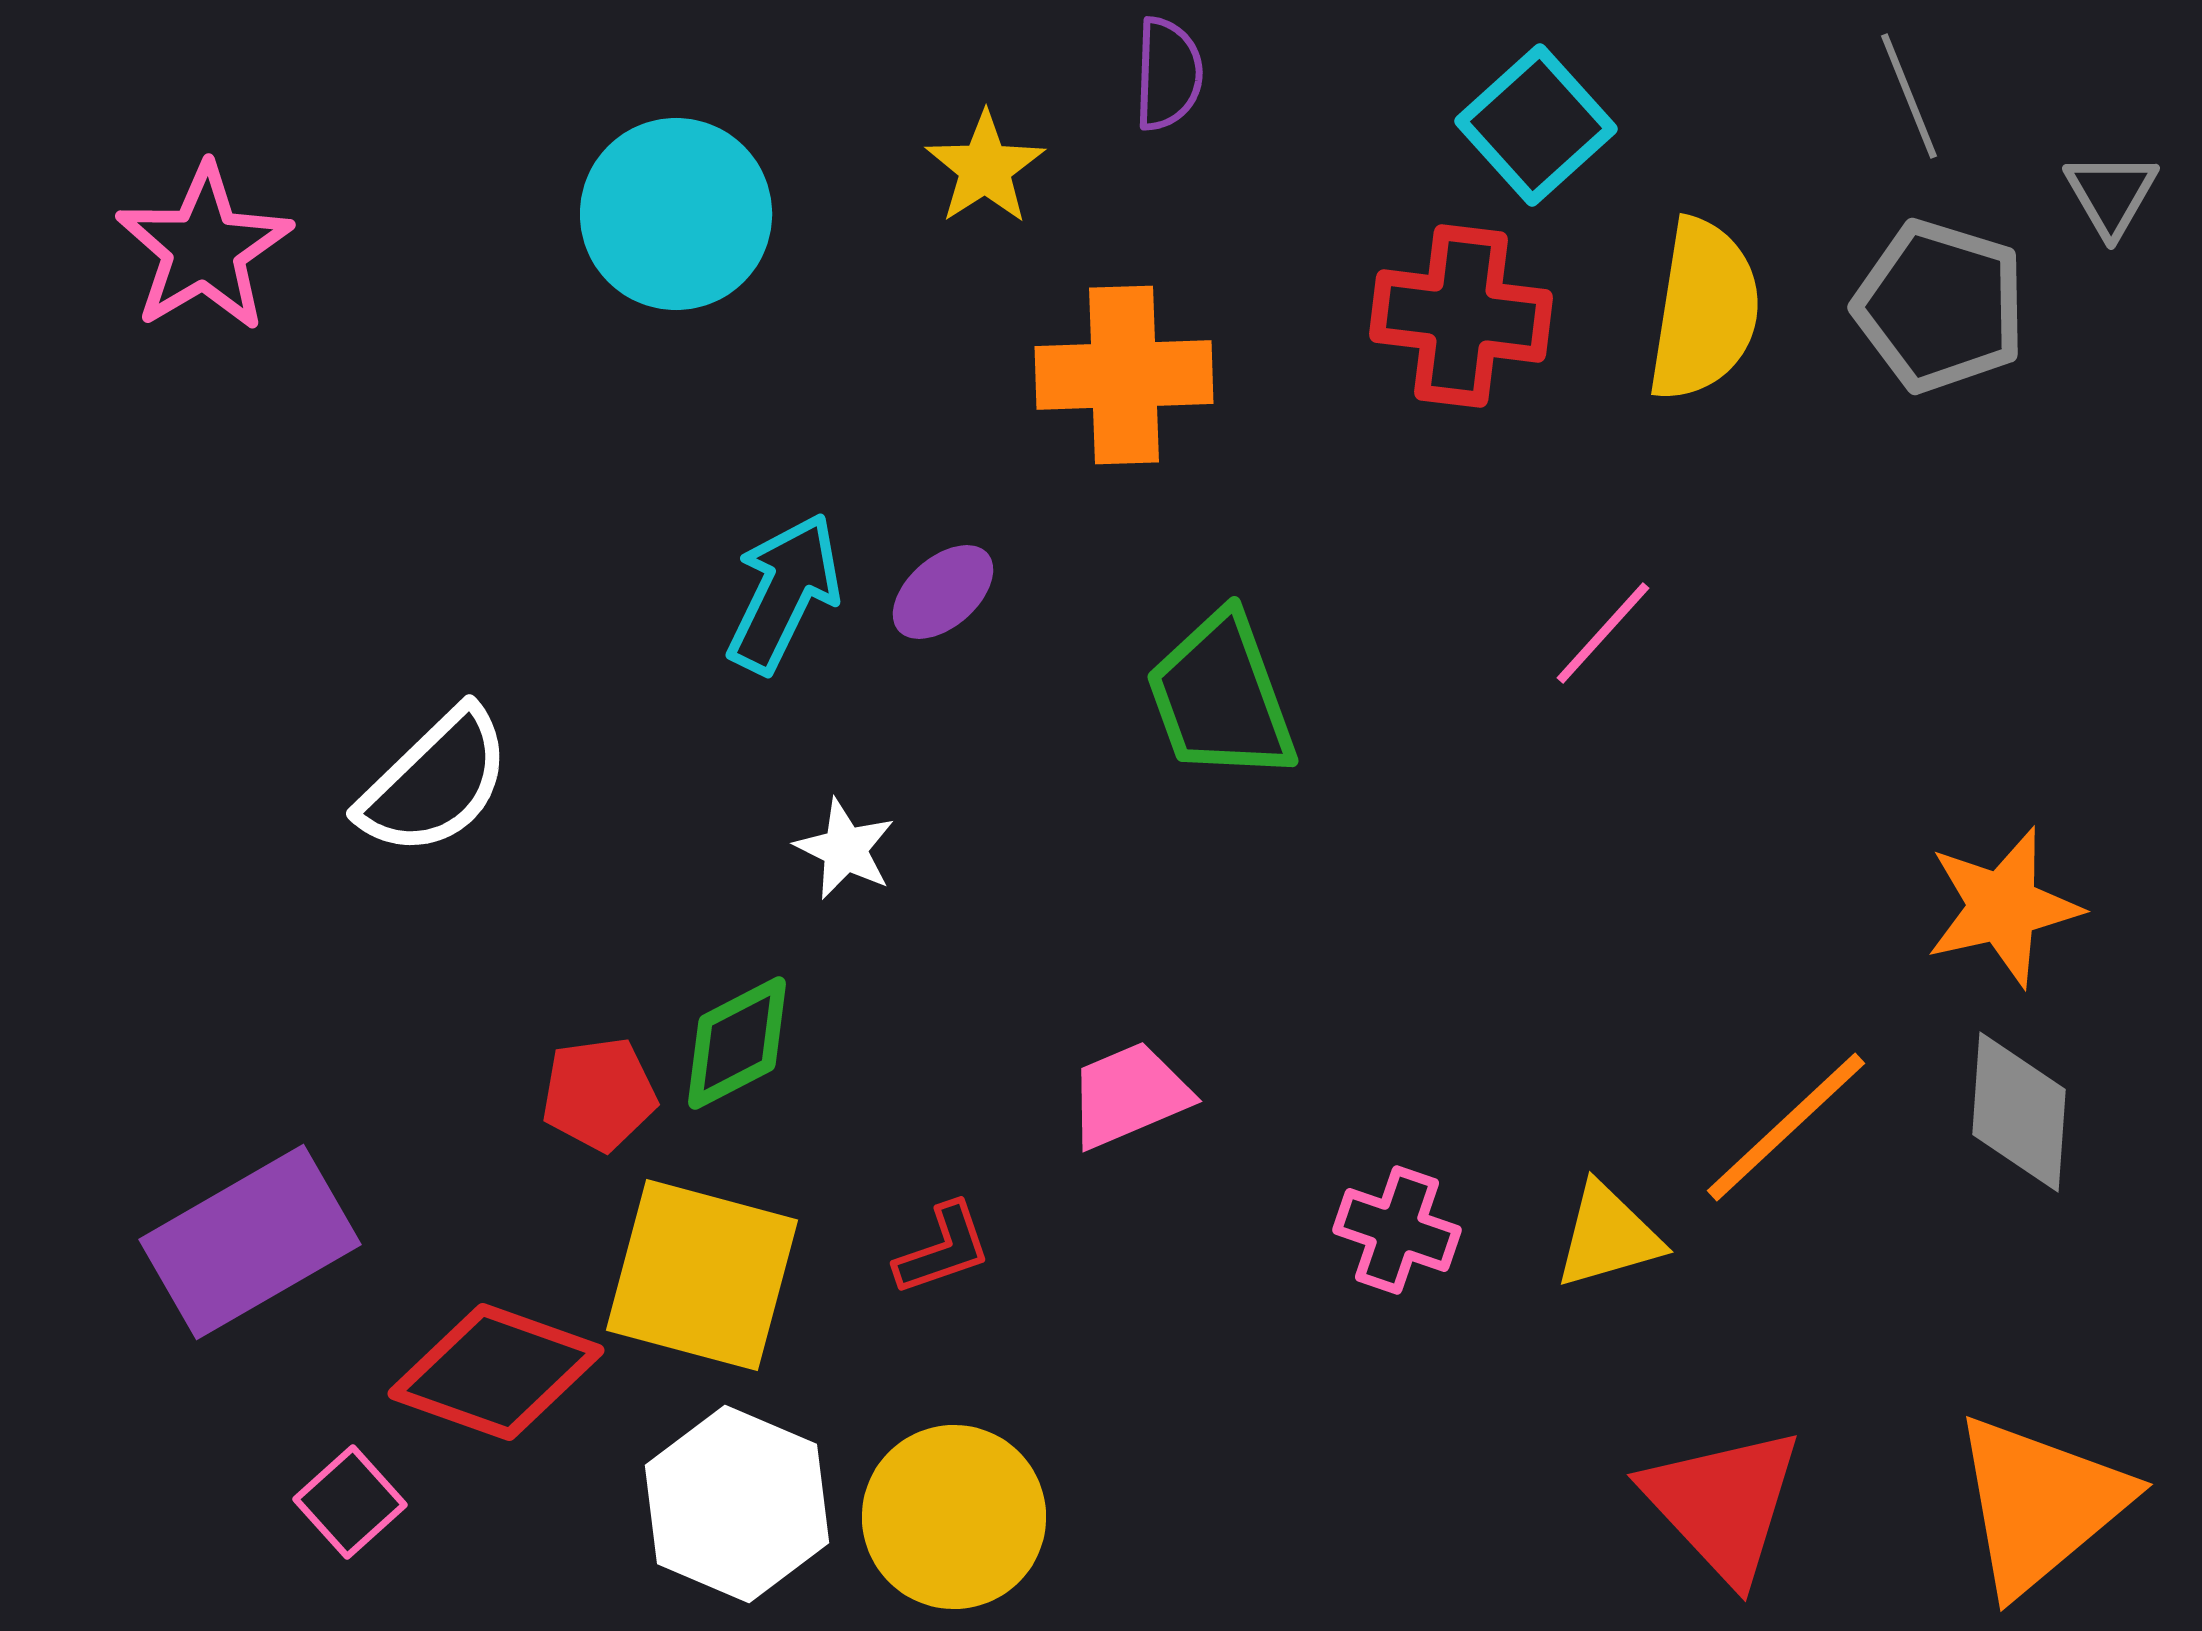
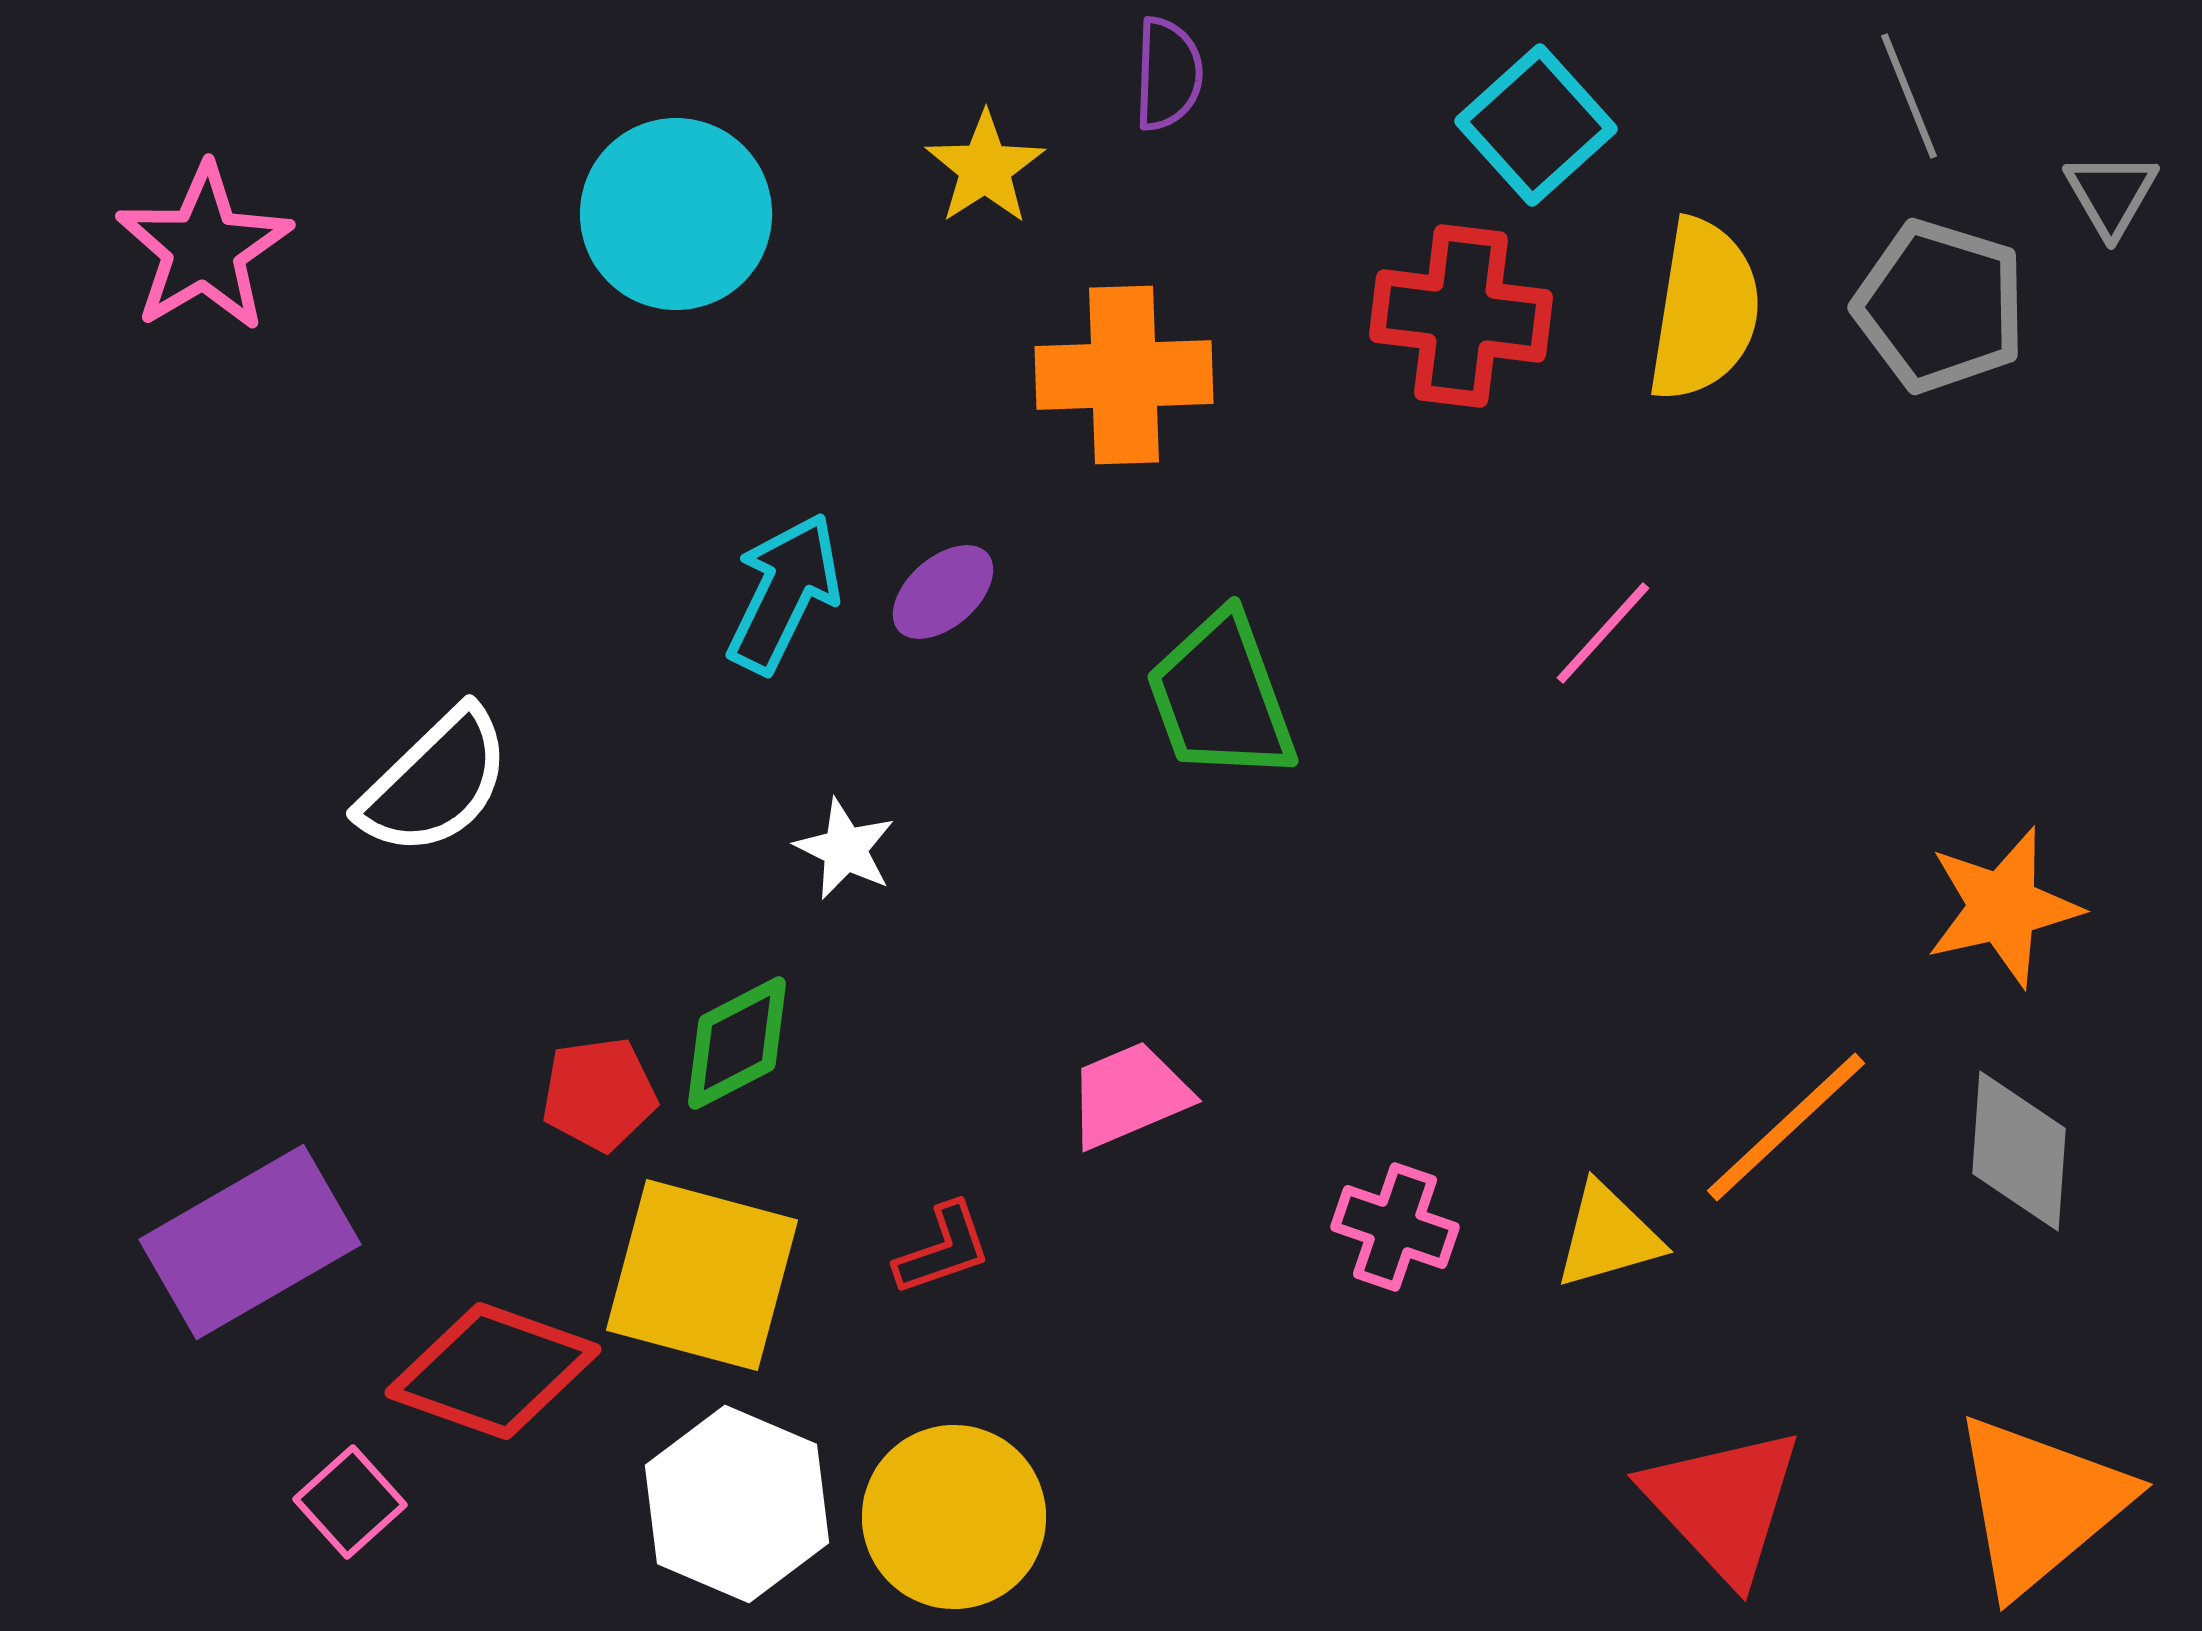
gray diamond: moved 39 px down
pink cross: moved 2 px left, 3 px up
red diamond: moved 3 px left, 1 px up
